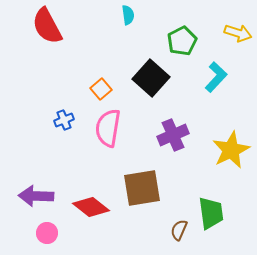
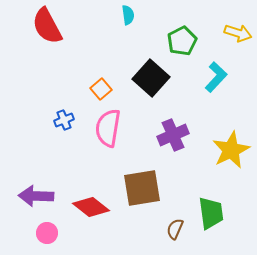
brown semicircle: moved 4 px left, 1 px up
